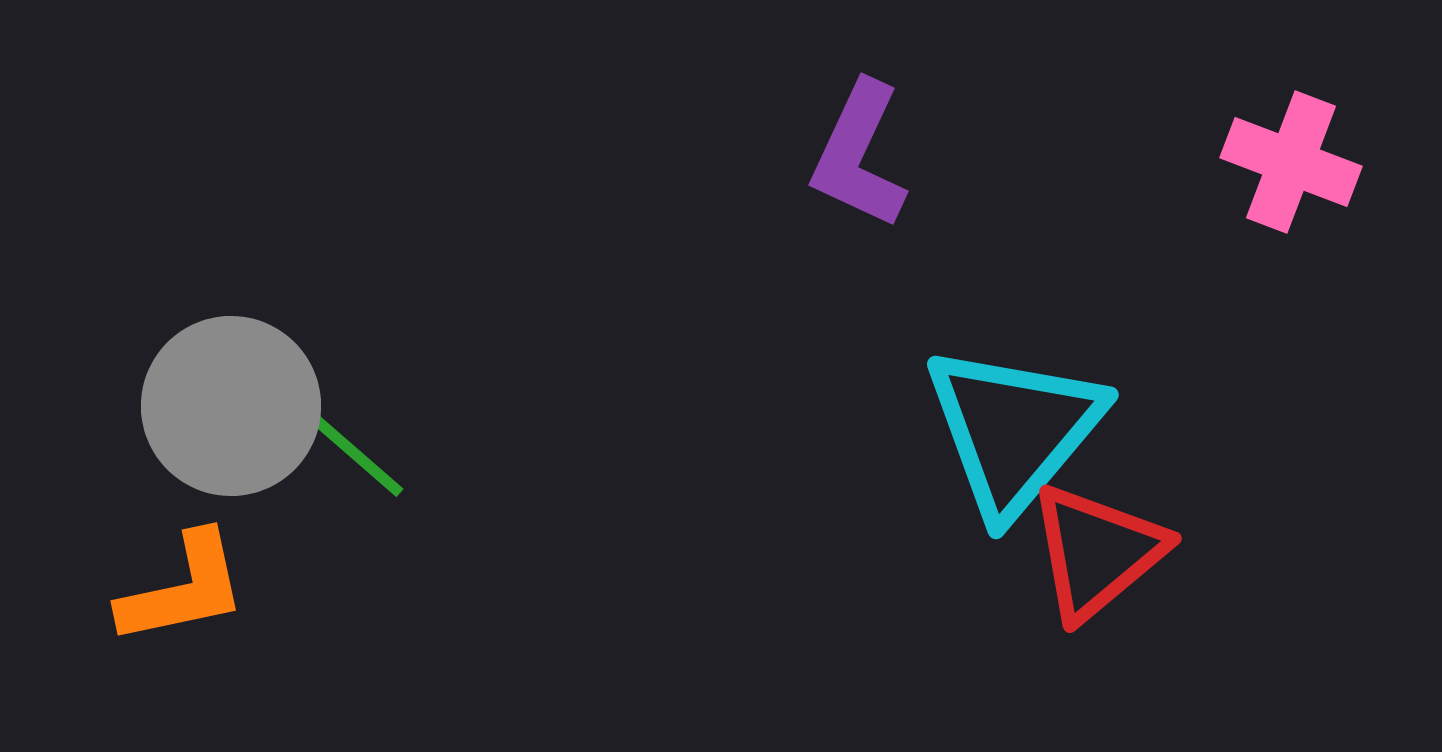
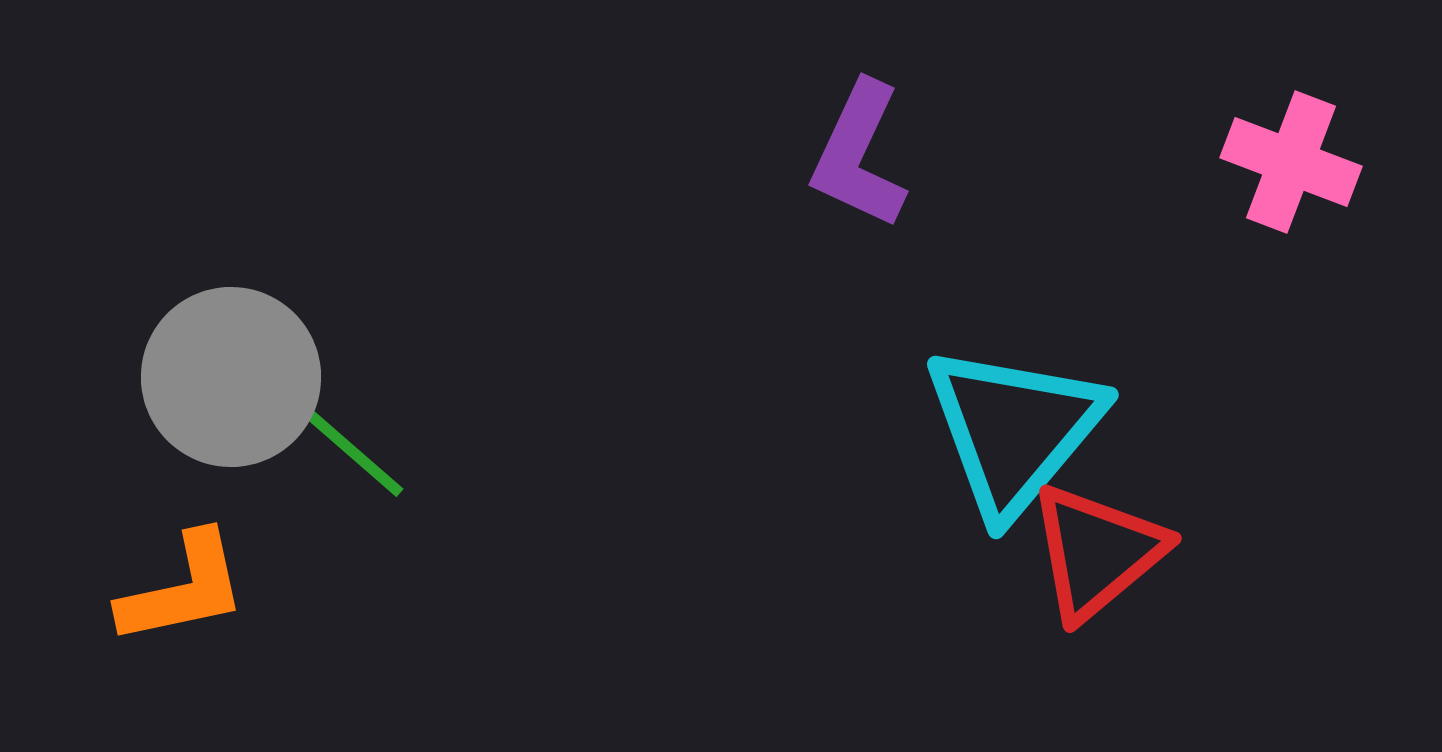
gray circle: moved 29 px up
